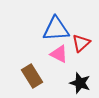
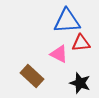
blue triangle: moved 11 px right, 8 px up
red triangle: rotated 36 degrees clockwise
brown rectangle: rotated 15 degrees counterclockwise
